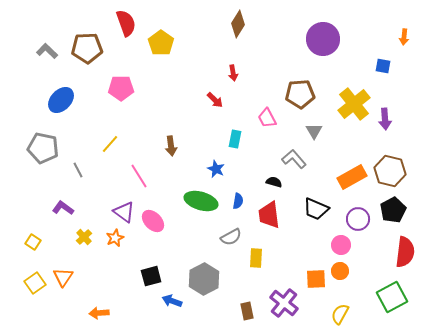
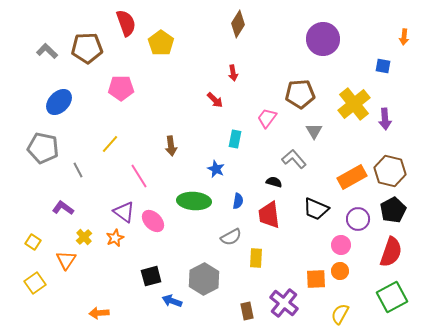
blue ellipse at (61, 100): moved 2 px left, 2 px down
pink trapezoid at (267, 118): rotated 65 degrees clockwise
green ellipse at (201, 201): moved 7 px left; rotated 12 degrees counterclockwise
red semicircle at (405, 252): moved 14 px left; rotated 12 degrees clockwise
orange triangle at (63, 277): moved 3 px right, 17 px up
